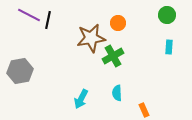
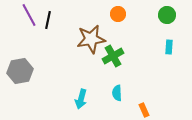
purple line: rotated 35 degrees clockwise
orange circle: moved 9 px up
brown star: moved 1 px down
cyan arrow: rotated 12 degrees counterclockwise
